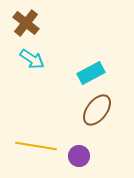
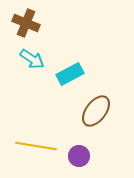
brown cross: rotated 16 degrees counterclockwise
cyan rectangle: moved 21 px left, 1 px down
brown ellipse: moved 1 px left, 1 px down
